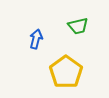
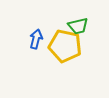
yellow pentagon: moved 1 px left, 26 px up; rotated 24 degrees counterclockwise
